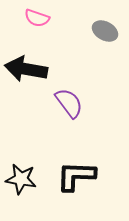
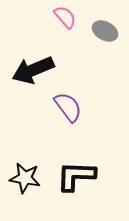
pink semicircle: moved 28 px right, 1 px up; rotated 150 degrees counterclockwise
black arrow: moved 7 px right, 1 px down; rotated 33 degrees counterclockwise
purple semicircle: moved 1 px left, 4 px down
black star: moved 4 px right, 1 px up
